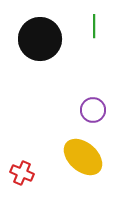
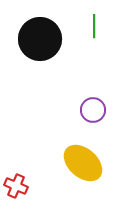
yellow ellipse: moved 6 px down
red cross: moved 6 px left, 13 px down
